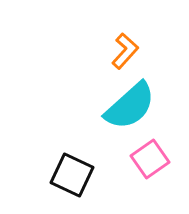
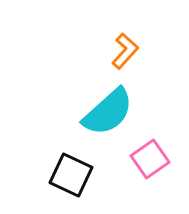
cyan semicircle: moved 22 px left, 6 px down
black square: moved 1 px left
